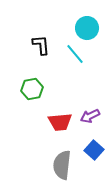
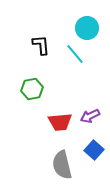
gray semicircle: rotated 20 degrees counterclockwise
